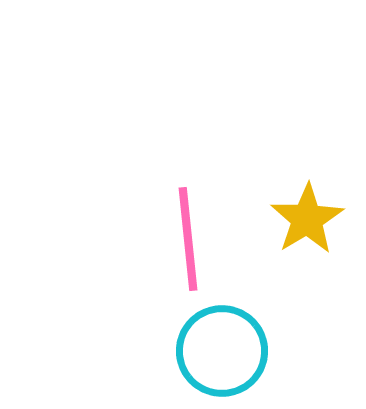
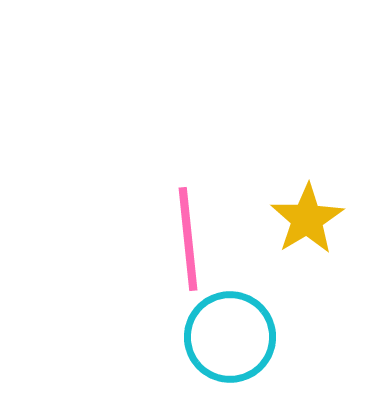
cyan circle: moved 8 px right, 14 px up
